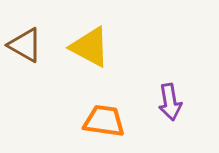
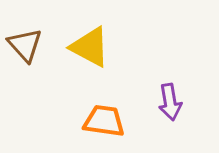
brown triangle: rotated 18 degrees clockwise
